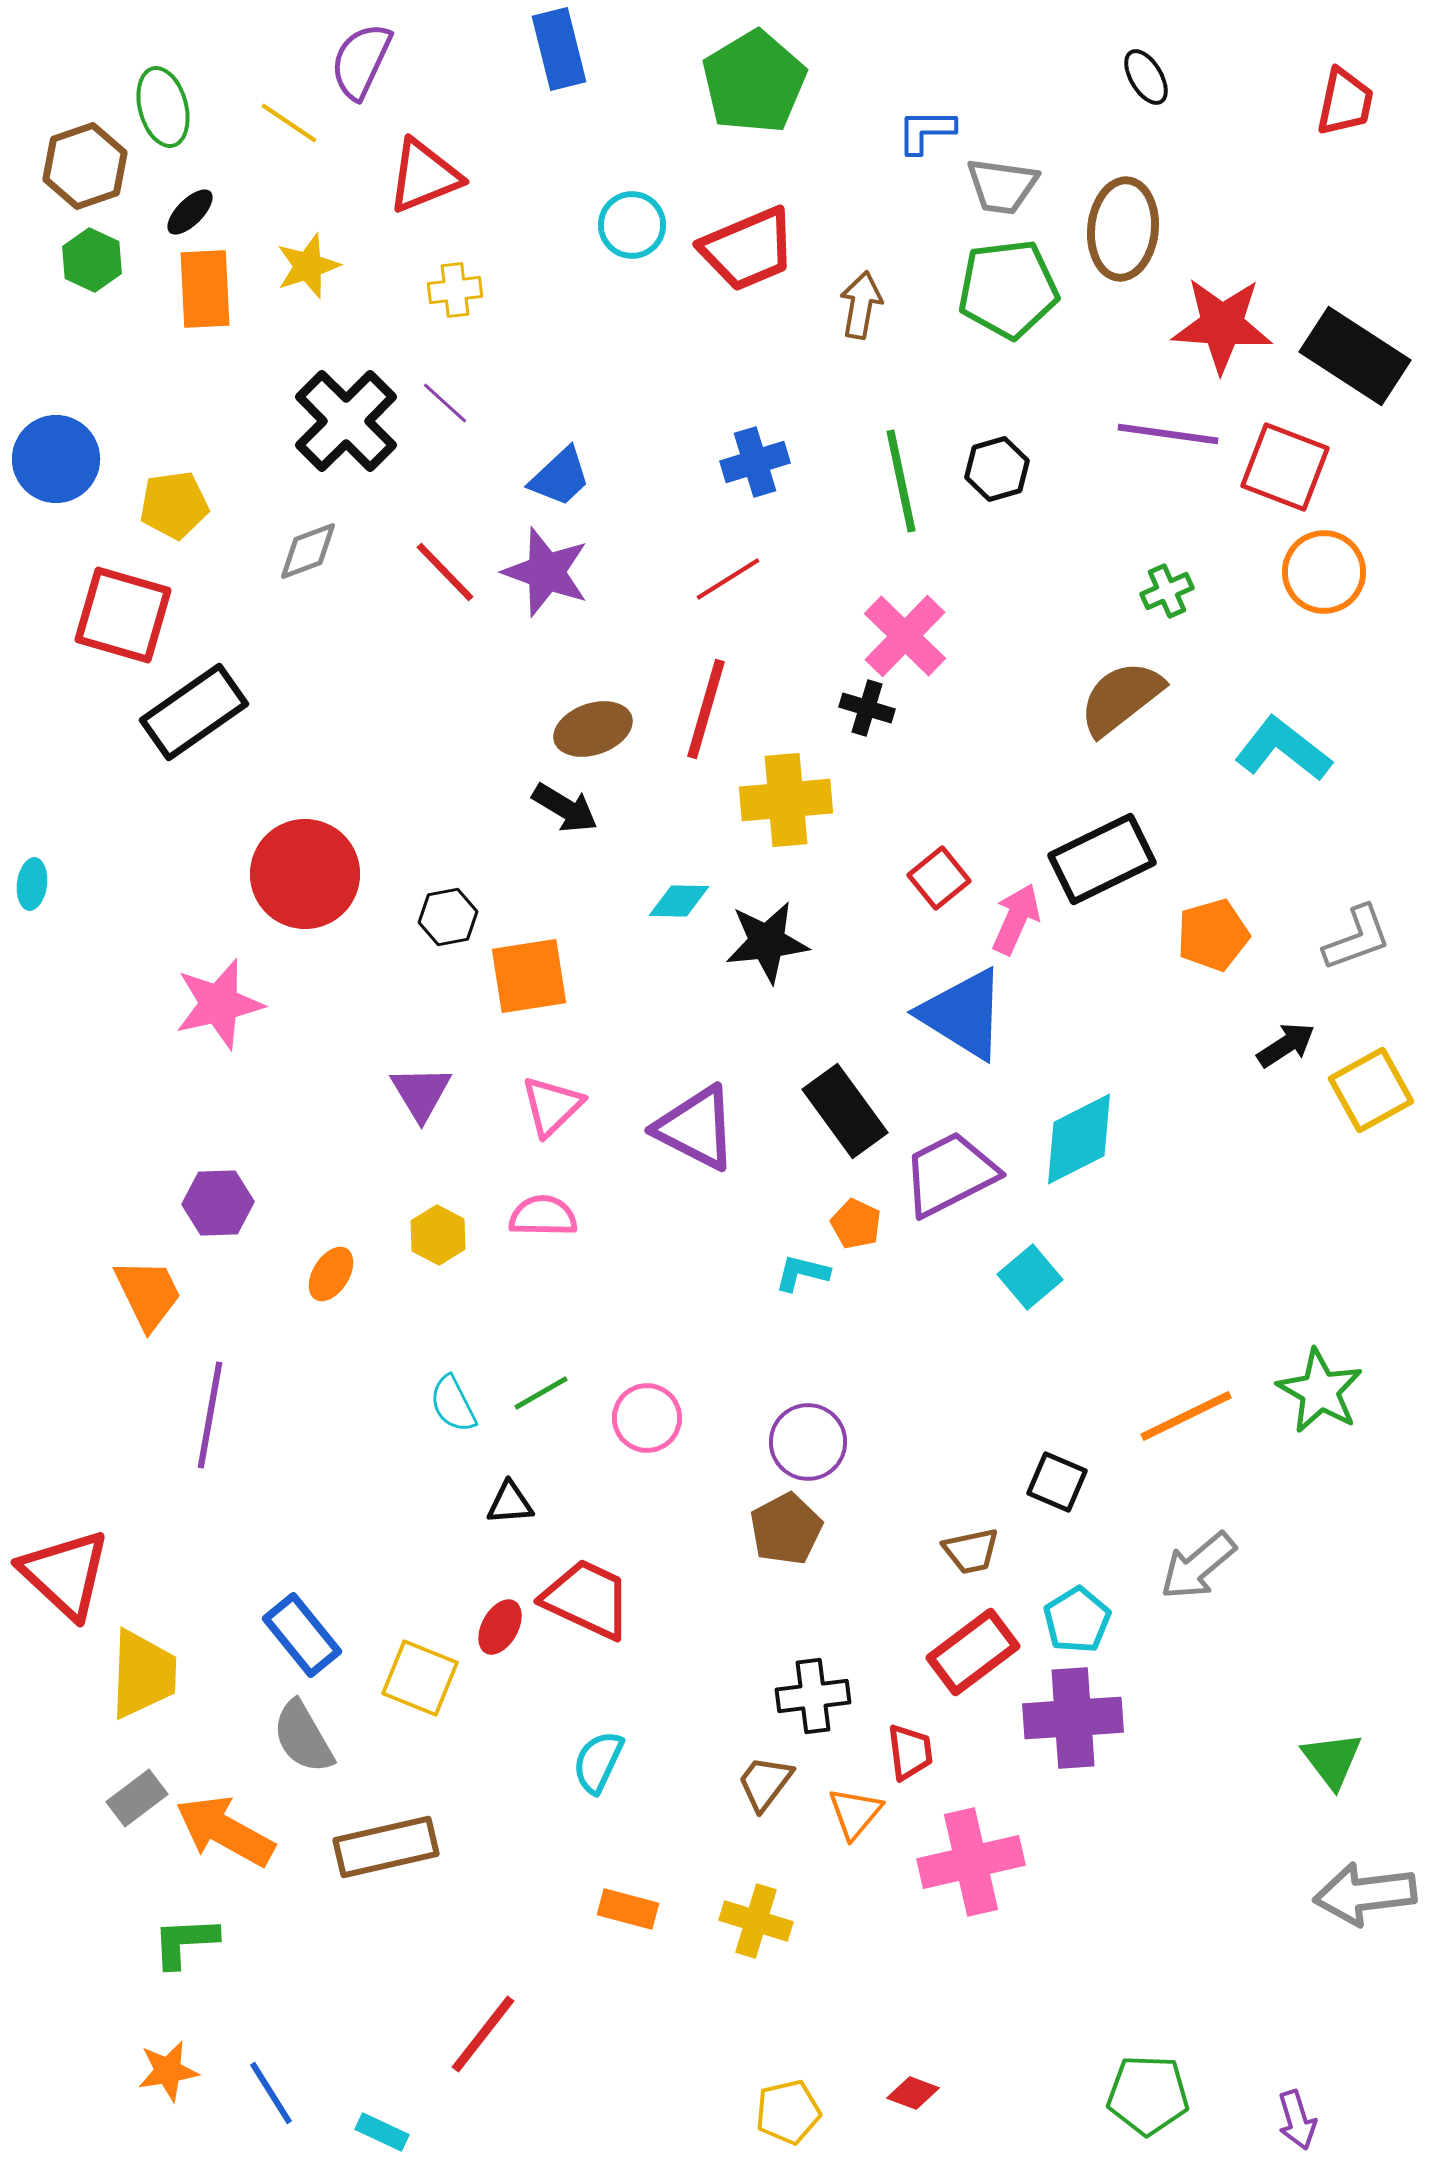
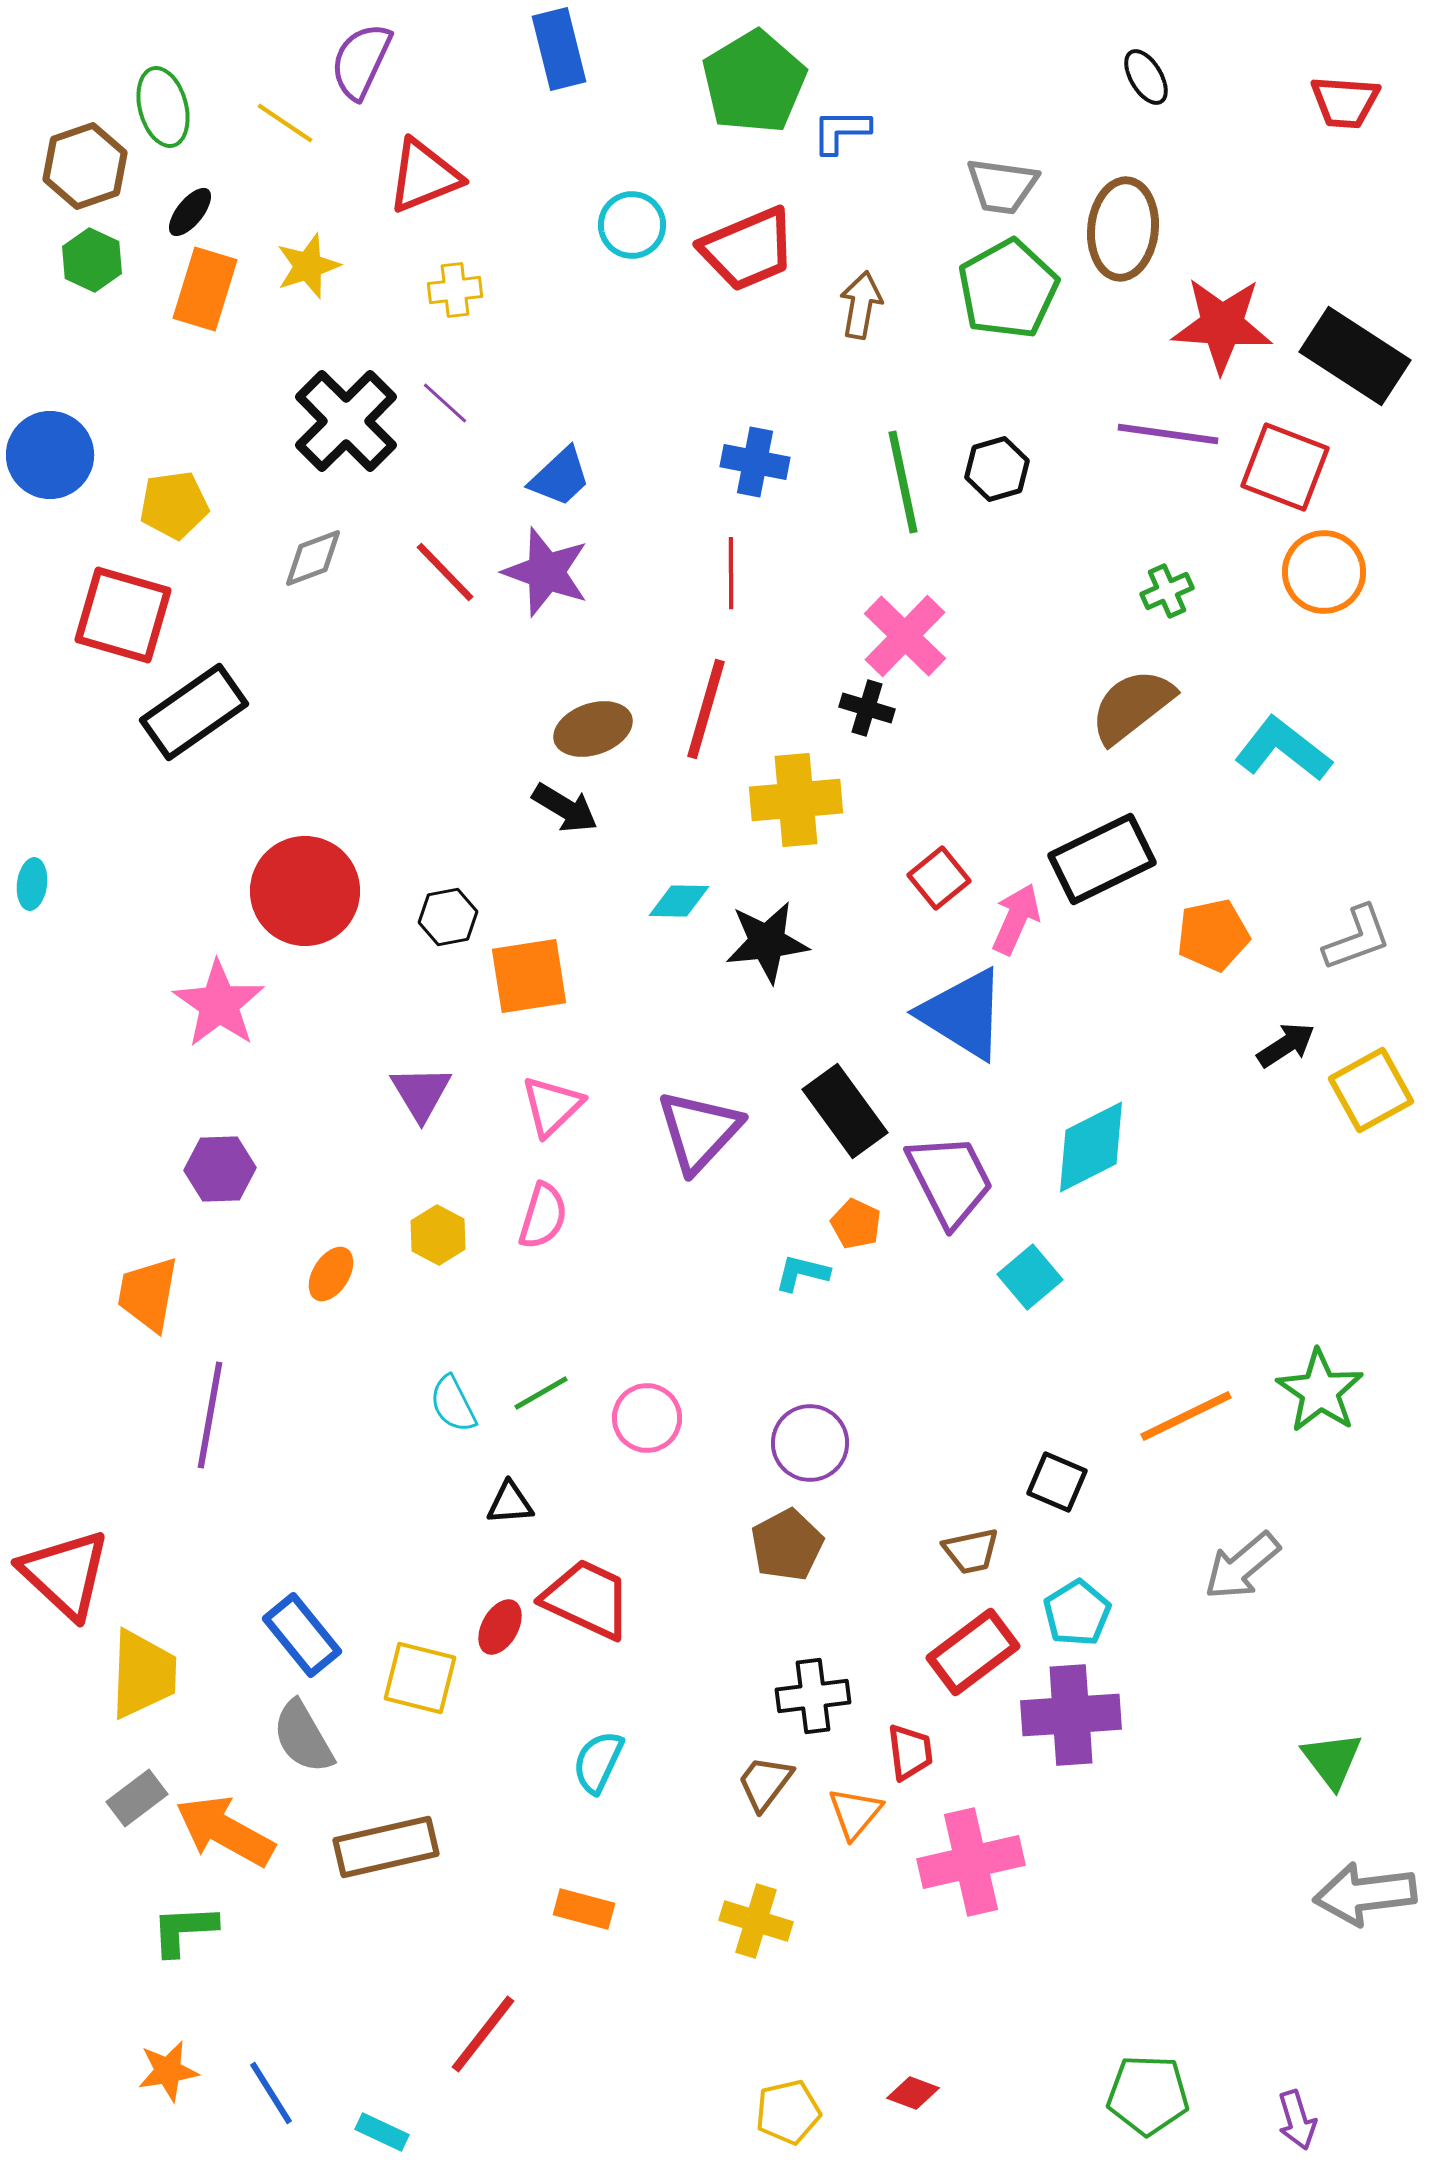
red trapezoid at (1345, 102): rotated 82 degrees clockwise
yellow line at (289, 123): moved 4 px left
blue L-shape at (926, 131): moved 85 px left
black ellipse at (190, 212): rotated 6 degrees counterclockwise
orange rectangle at (205, 289): rotated 20 degrees clockwise
green pentagon at (1008, 289): rotated 22 degrees counterclockwise
blue circle at (56, 459): moved 6 px left, 4 px up
blue cross at (755, 462): rotated 28 degrees clockwise
green line at (901, 481): moved 2 px right, 1 px down
gray diamond at (308, 551): moved 5 px right, 7 px down
red line at (728, 579): moved 3 px right, 6 px up; rotated 58 degrees counterclockwise
brown semicircle at (1121, 698): moved 11 px right, 8 px down
yellow cross at (786, 800): moved 10 px right
red circle at (305, 874): moved 17 px down
orange pentagon at (1213, 935): rotated 4 degrees clockwise
pink star at (219, 1004): rotated 24 degrees counterclockwise
purple triangle at (696, 1128): moved 3 px right, 3 px down; rotated 46 degrees clockwise
cyan diamond at (1079, 1139): moved 12 px right, 8 px down
purple trapezoid at (950, 1174): moved 6 px down; rotated 90 degrees clockwise
purple hexagon at (218, 1203): moved 2 px right, 34 px up
pink semicircle at (543, 1216): rotated 106 degrees clockwise
orange trapezoid at (148, 1294): rotated 144 degrees counterclockwise
green star at (1320, 1391): rotated 4 degrees clockwise
purple circle at (808, 1442): moved 2 px right, 1 px down
brown pentagon at (786, 1529): moved 1 px right, 16 px down
gray arrow at (1198, 1566): moved 44 px right
cyan pentagon at (1077, 1620): moved 7 px up
yellow square at (420, 1678): rotated 8 degrees counterclockwise
purple cross at (1073, 1718): moved 2 px left, 3 px up
orange rectangle at (628, 1909): moved 44 px left
green L-shape at (185, 1942): moved 1 px left, 12 px up
